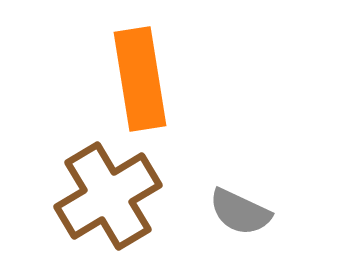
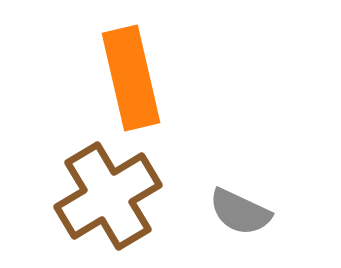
orange rectangle: moved 9 px left, 1 px up; rotated 4 degrees counterclockwise
